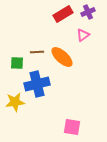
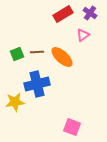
purple cross: moved 2 px right, 1 px down; rotated 32 degrees counterclockwise
green square: moved 9 px up; rotated 24 degrees counterclockwise
pink square: rotated 12 degrees clockwise
